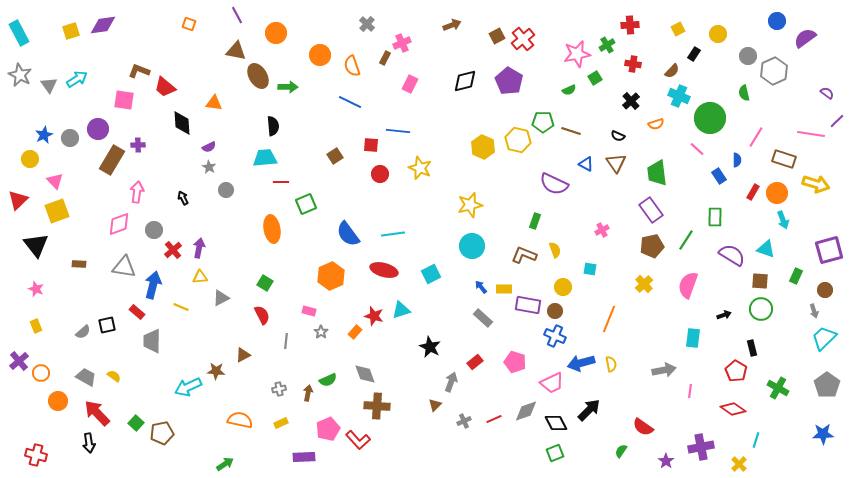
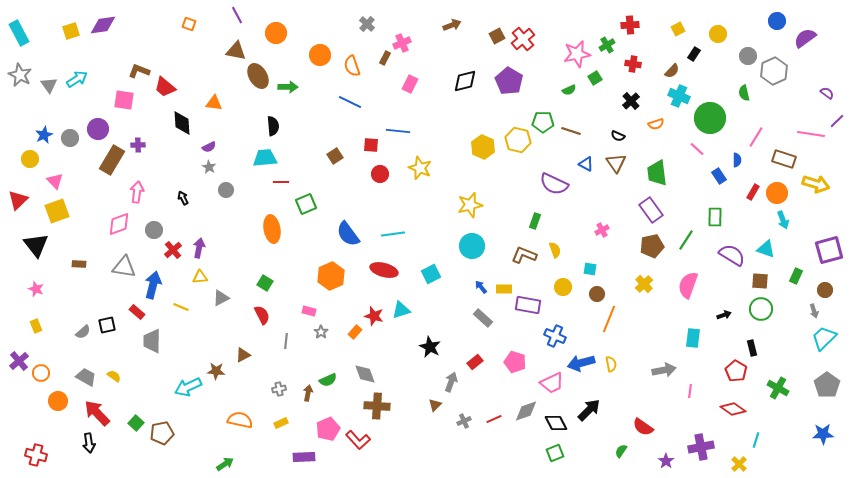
brown circle at (555, 311): moved 42 px right, 17 px up
